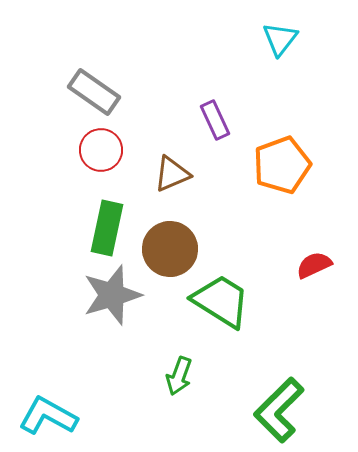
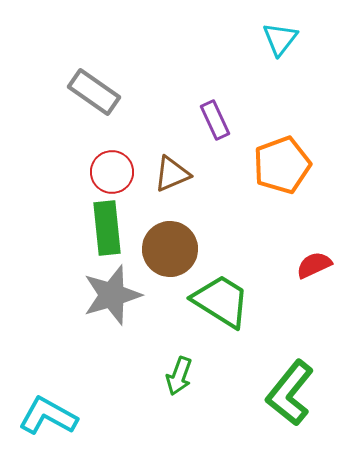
red circle: moved 11 px right, 22 px down
green rectangle: rotated 18 degrees counterclockwise
green L-shape: moved 11 px right, 17 px up; rotated 6 degrees counterclockwise
